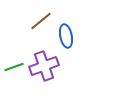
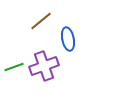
blue ellipse: moved 2 px right, 3 px down
